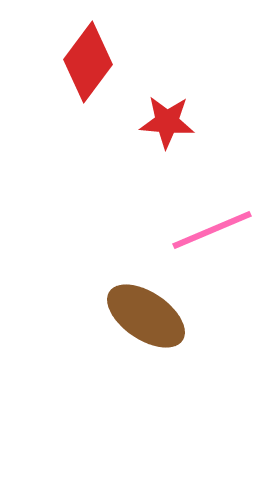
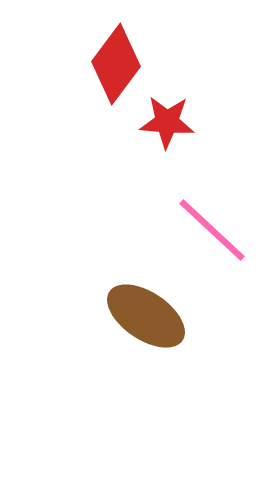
red diamond: moved 28 px right, 2 px down
pink line: rotated 66 degrees clockwise
